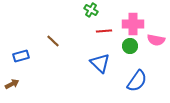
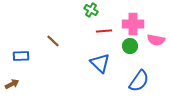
blue rectangle: rotated 14 degrees clockwise
blue semicircle: moved 2 px right
